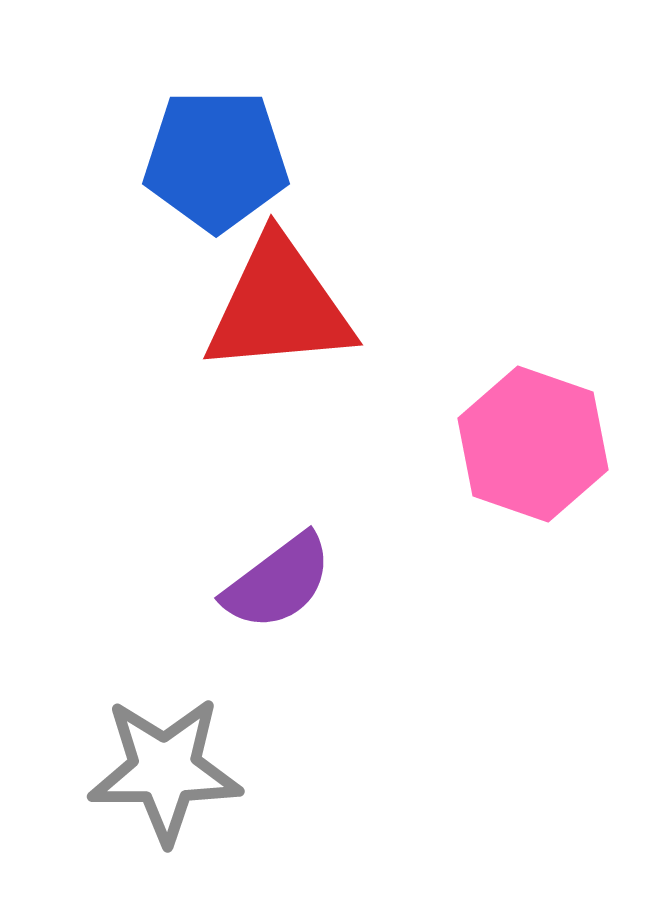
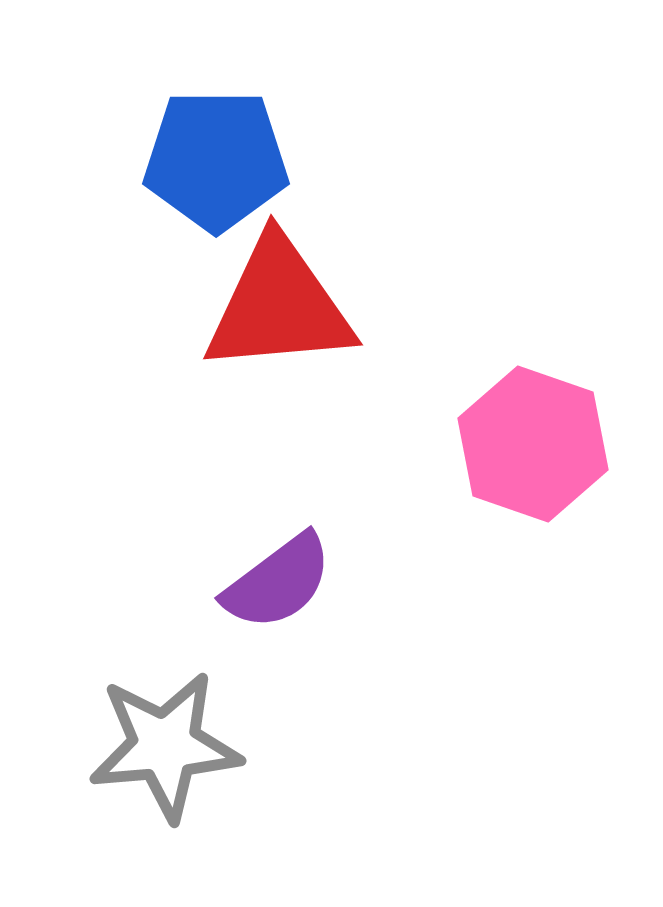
gray star: moved 24 px up; rotated 5 degrees counterclockwise
